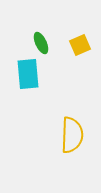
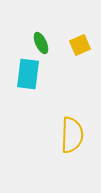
cyan rectangle: rotated 12 degrees clockwise
